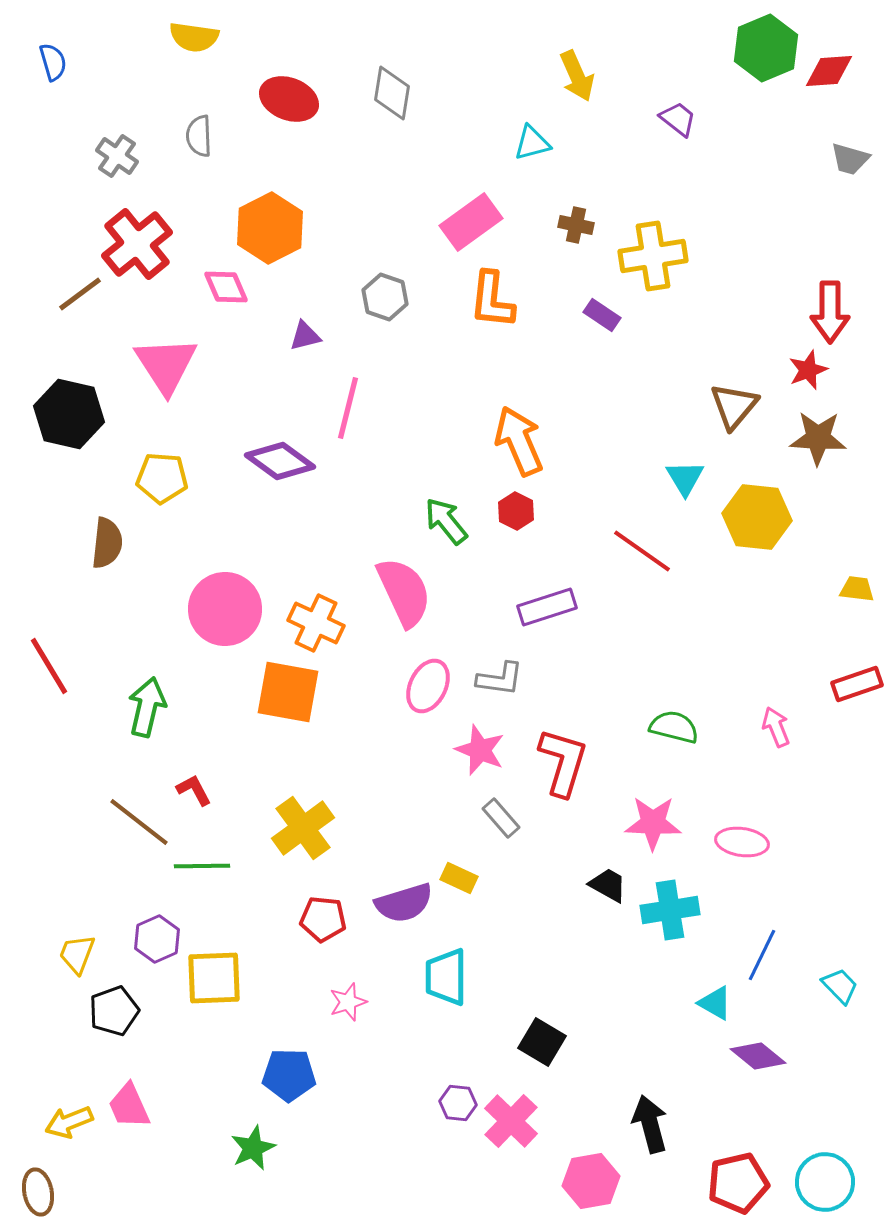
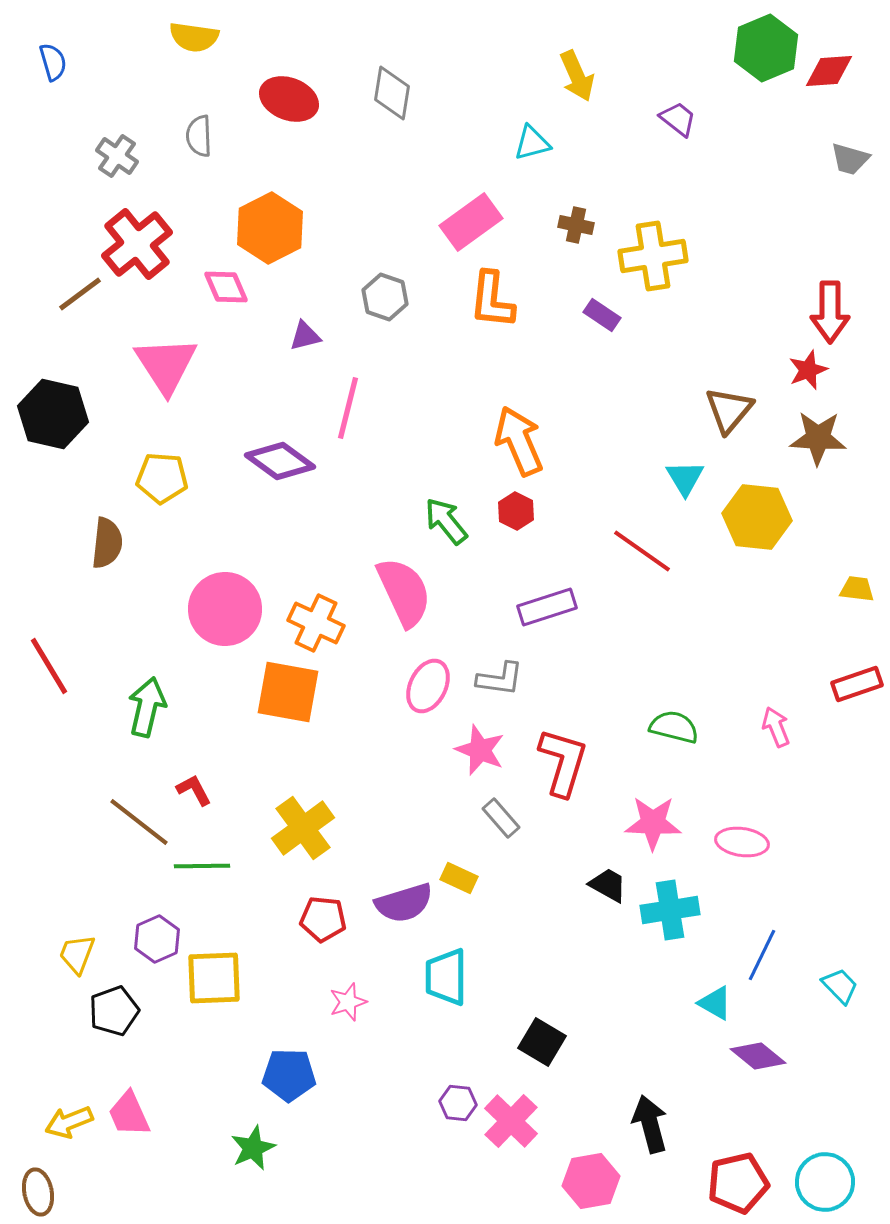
brown triangle at (734, 406): moved 5 px left, 4 px down
black hexagon at (69, 414): moved 16 px left
pink trapezoid at (129, 1106): moved 8 px down
